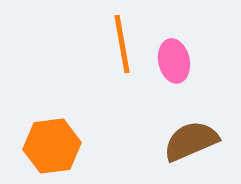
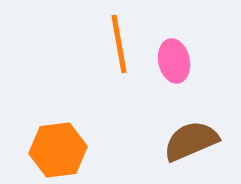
orange line: moved 3 px left
orange hexagon: moved 6 px right, 4 px down
